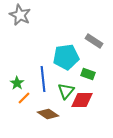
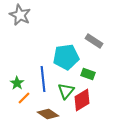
red diamond: rotated 30 degrees counterclockwise
